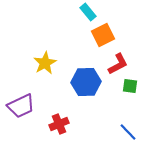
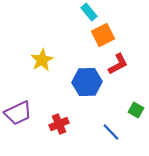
cyan rectangle: moved 1 px right
yellow star: moved 3 px left, 3 px up
blue hexagon: moved 1 px right
green square: moved 6 px right, 24 px down; rotated 21 degrees clockwise
purple trapezoid: moved 3 px left, 7 px down
blue line: moved 17 px left
